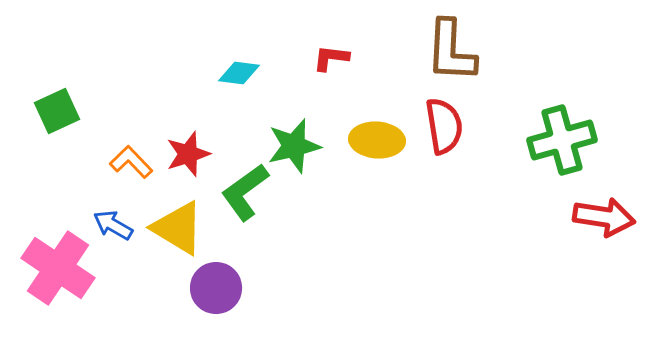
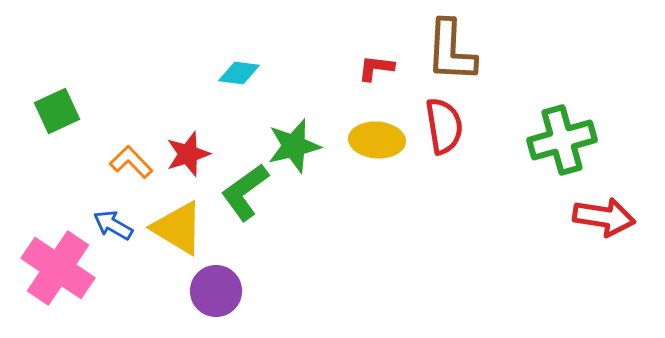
red L-shape: moved 45 px right, 10 px down
purple circle: moved 3 px down
